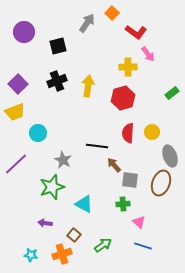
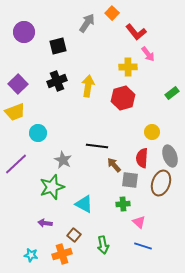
red L-shape: rotated 15 degrees clockwise
red semicircle: moved 14 px right, 25 px down
green arrow: rotated 114 degrees clockwise
